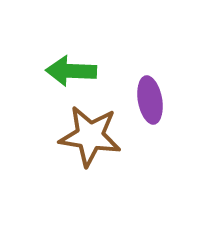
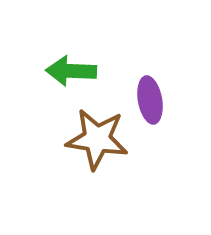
brown star: moved 7 px right, 3 px down
